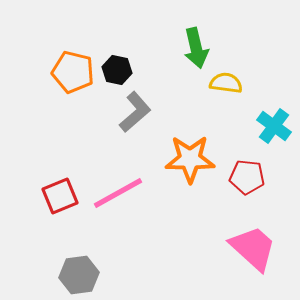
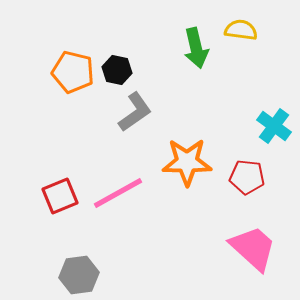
yellow semicircle: moved 15 px right, 53 px up
gray L-shape: rotated 6 degrees clockwise
orange star: moved 3 px left, 3 px down
